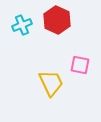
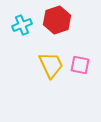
red hexagon: rotated 16 degrees clockwise
yellow trapezoid: moved 18 px up
